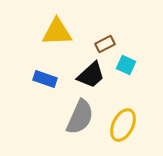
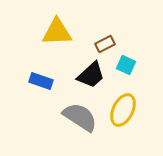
blue rectangle: moved 4 px left, 2 px down
gray semicircle: rotated 81 degrees counterclockwise
yellow ellipse: moved 15 px up
